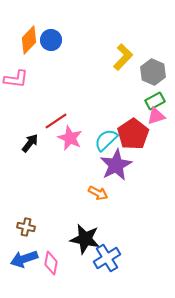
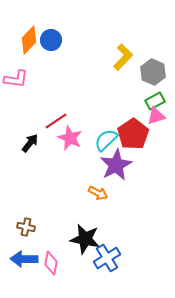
blue arrow: rotated 20 degrees clockwise
